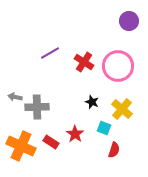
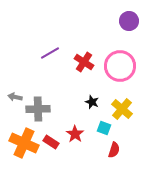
pink circle: moved 2 px right
gray cross: moved 1 px right, 2 px down
orange cross: moved 3 px right, 3 px up
